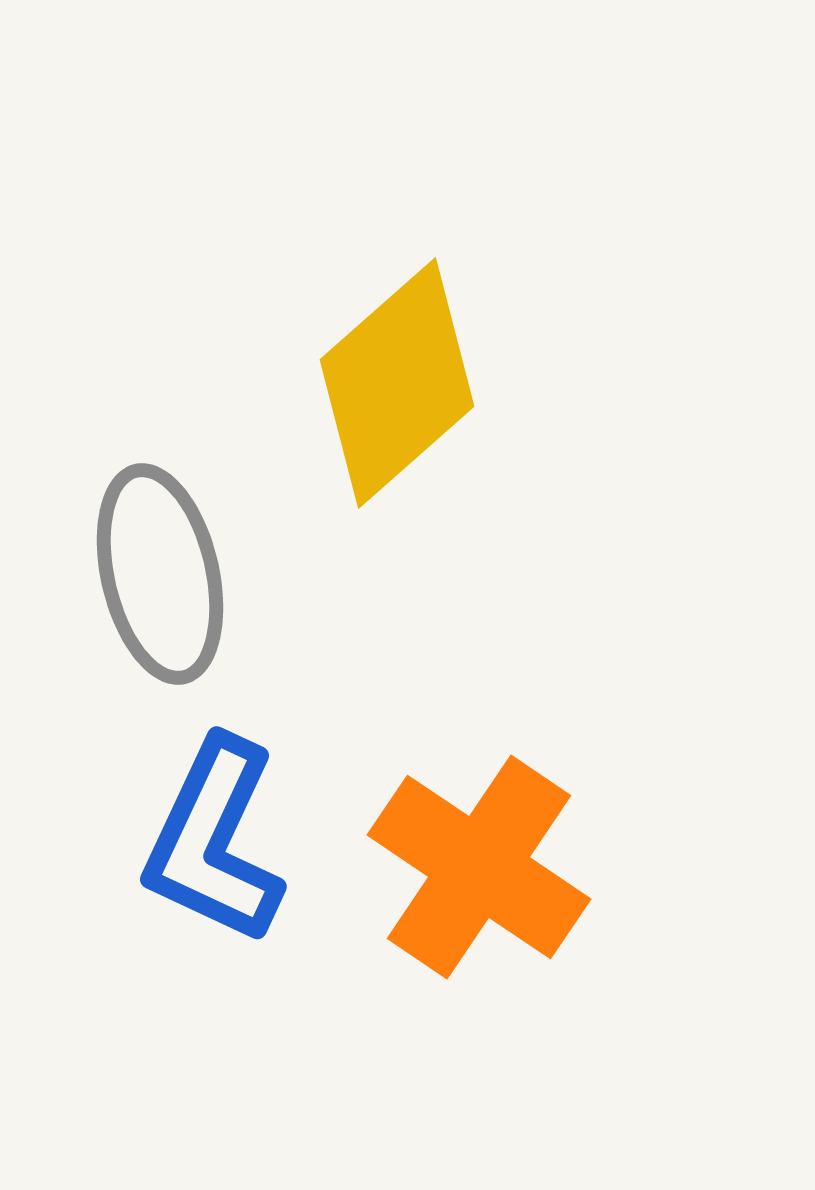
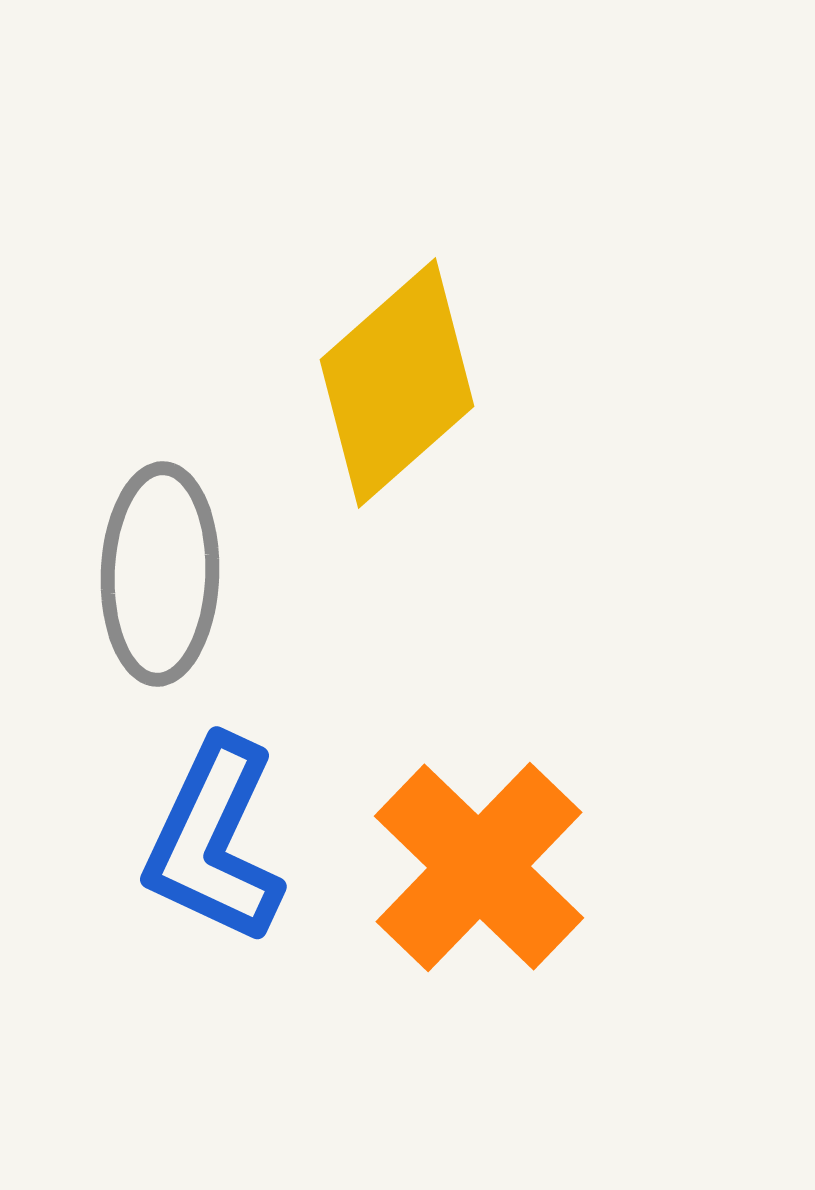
gray ellipse: rotated 15 degrees clockwise
orange cross: rotated 10 degrees clockwise
